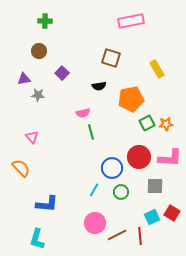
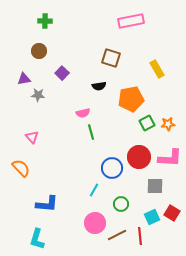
orange star: moved 2 px right
green circle: moved 12 px down
